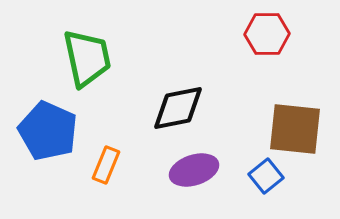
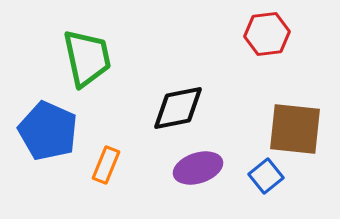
red hexagon: rotated 6 degrees counterclockwise
purple ellipse: moved 4 px right, 2 px up
